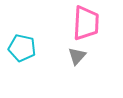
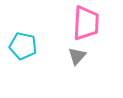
cyan pentagon: moved 1 px right, 2 px up
